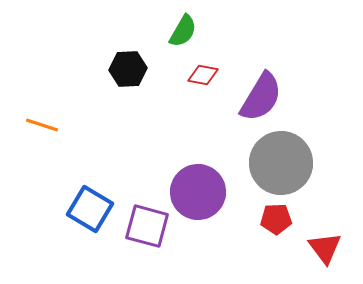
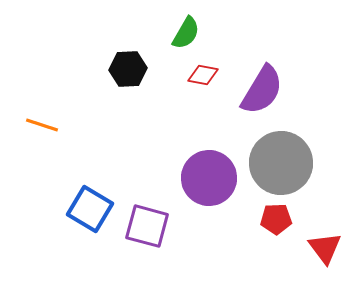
green semicircle: moved 3 px right, 2 px down
purple semicircle: moved 1 px right, 7 px up
purple circle: moved 11 px right, 14 px up
